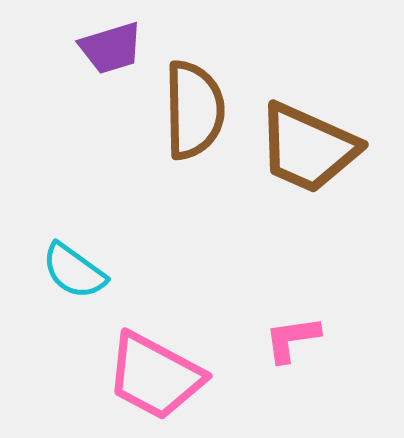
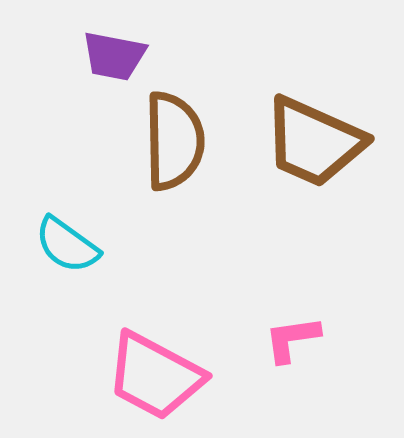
purple trapezoid: moved 3 px right, 8 px down; rotated 28 degrees clockwise
brown semicircle: moved 20 px left, 31 px down
brown trapezoid: moved 6 px right, 6 px up
cyan semicircle: moved 7 px left, 26 px up
